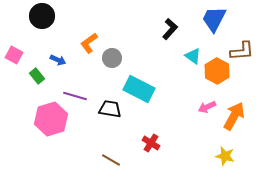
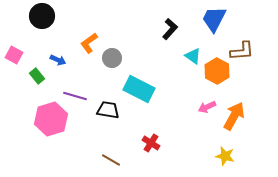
black trapezoid: moved 2 px left, 1 px down
